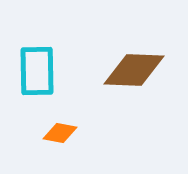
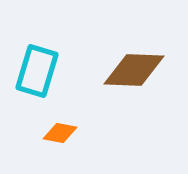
cyan rectangle: rotated 18 degrees clockwise
